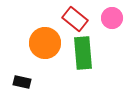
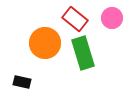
green rectangle: rotated 12 degrees counterclockwise
